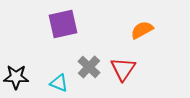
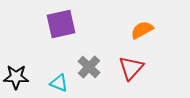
purple square: moved 2 px left
red triangle: moved 8 px right, 1 px up; rotated 8 degrees clockwise
